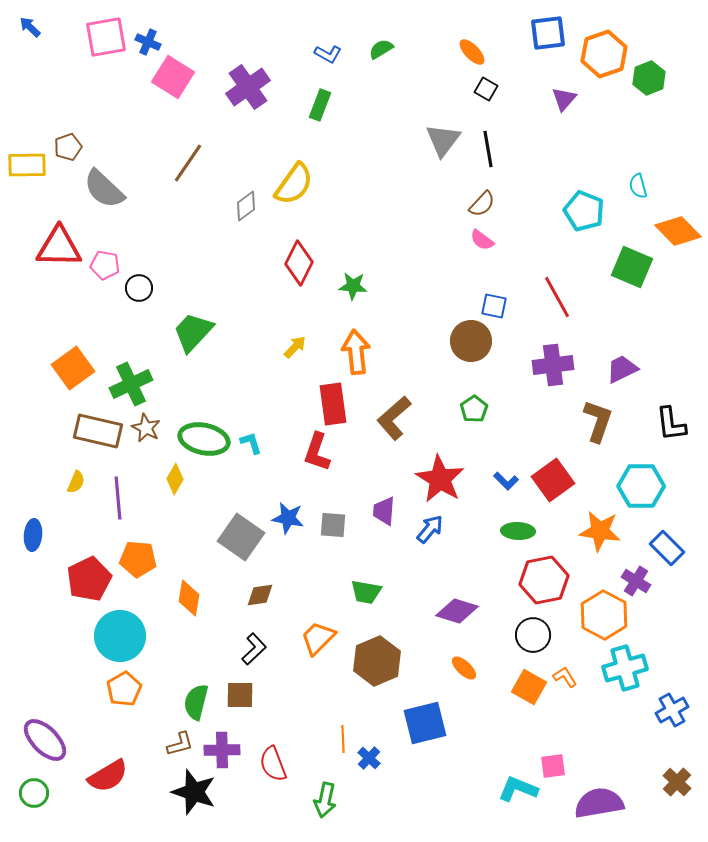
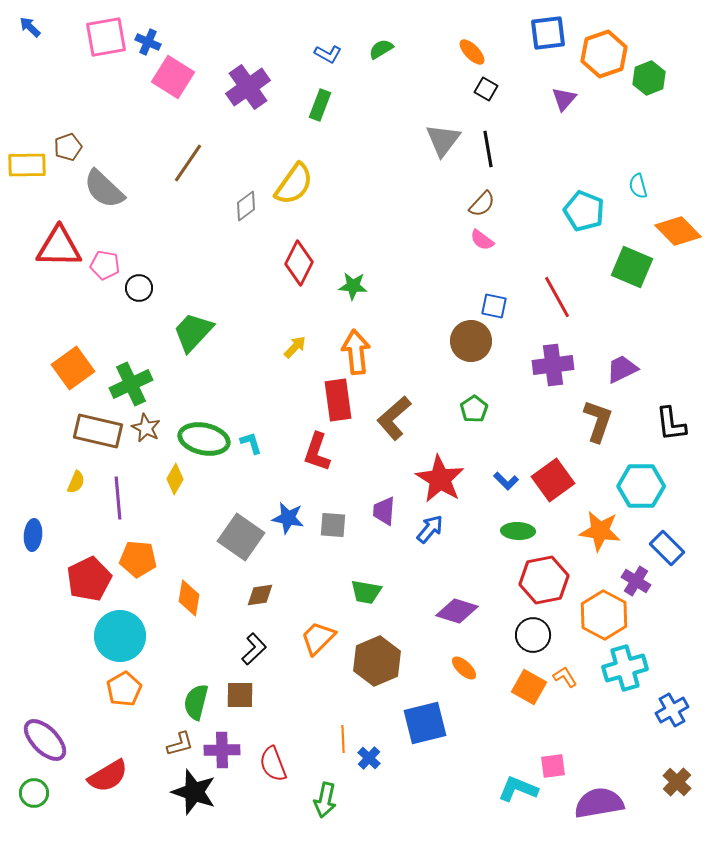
red rectangle at (333, 404): moved 5 px right, 4 px up
